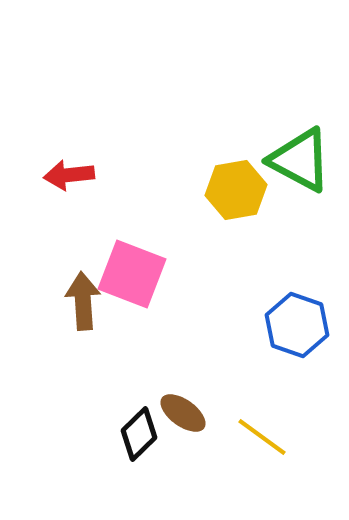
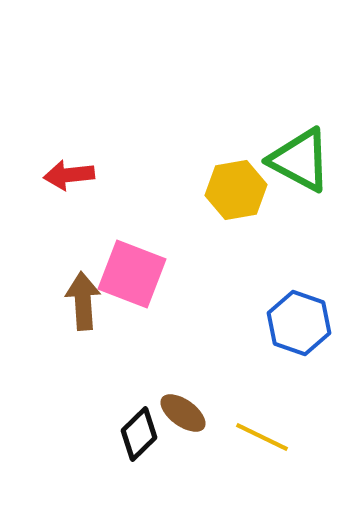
blue hexagon: moved 2 px right, 2 px up
yellow line: rotated 10 degrees counterclockwise
